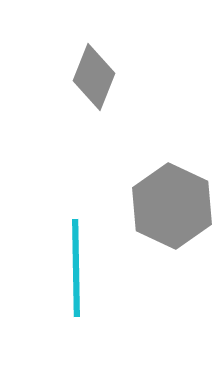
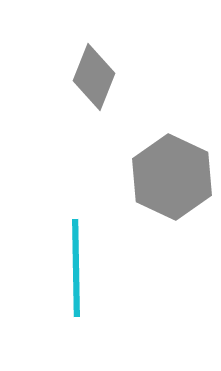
gray hexagon: moved 29 px up
